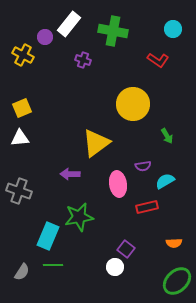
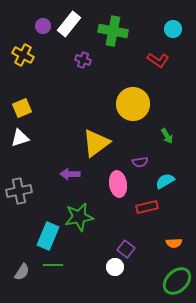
purple circle: moved 2 px left, 11 px up
white triangle: rotated 12 degrees counterclockwise
purple semicircle: moved 3 px left, 4 px up
gray cross: rotated 30 degrees counterclockwise
